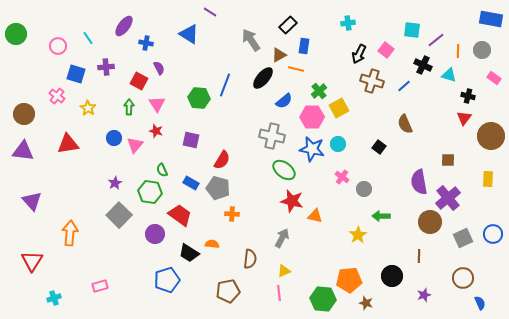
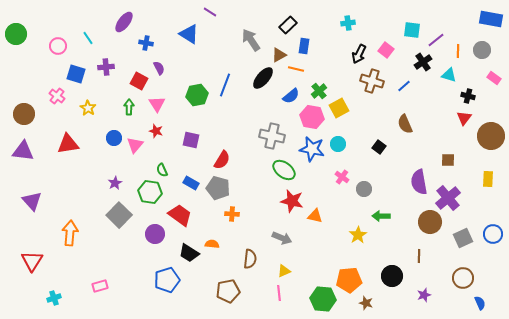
purple ellipse at (124, 26): moved 4 px up
black cross at (423, 65): moved 3 px up; rotated 30 degrees clockwise
green hexagon at (199, 98): moved 2 px left, 3 px up; rotated 15 degrees counterclockwise
blue semicircle at (284, 101): moved 7 px right, 5 px up
pink hexagon at (312, 117): rotated 10 degrees clockwise
gray arrow at (282, 238): rotated 84 degrees clockwise
